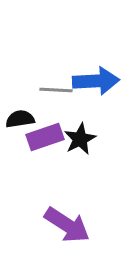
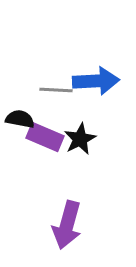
black semicircle: rotated 20 degrees clockwise
purple rectangle: rotated 42 degrees clockwise
purple arrow: rotated 72 degrees clockwise
